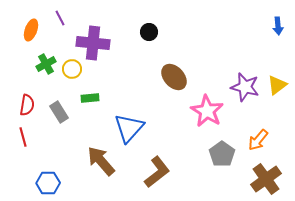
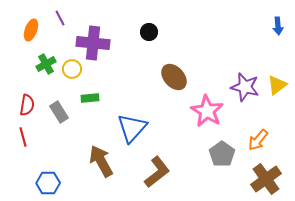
blue triangle: moved 3 px right
brown arrow: rotated 12 degrees clockwise
